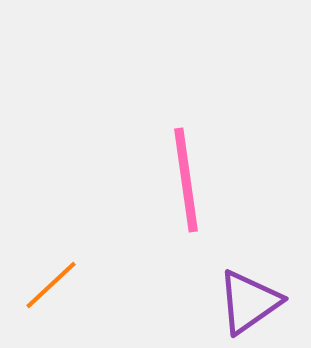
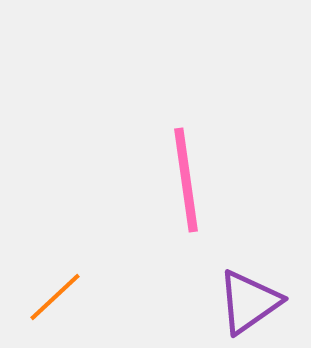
orange line: moved 4 px right, 12 px down
